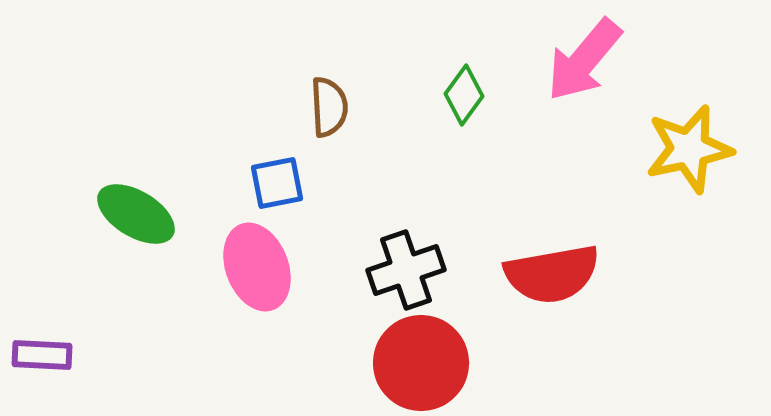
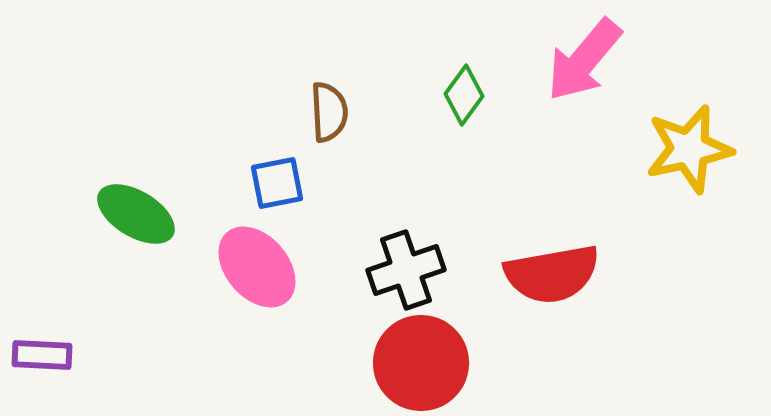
brown semicircle: moved 5 px down
pink ellipse: rotated 20 degrees counterclockwise
